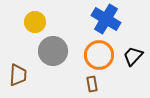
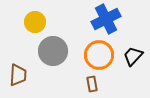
blue cross: rotated 32 degrees clockwise
